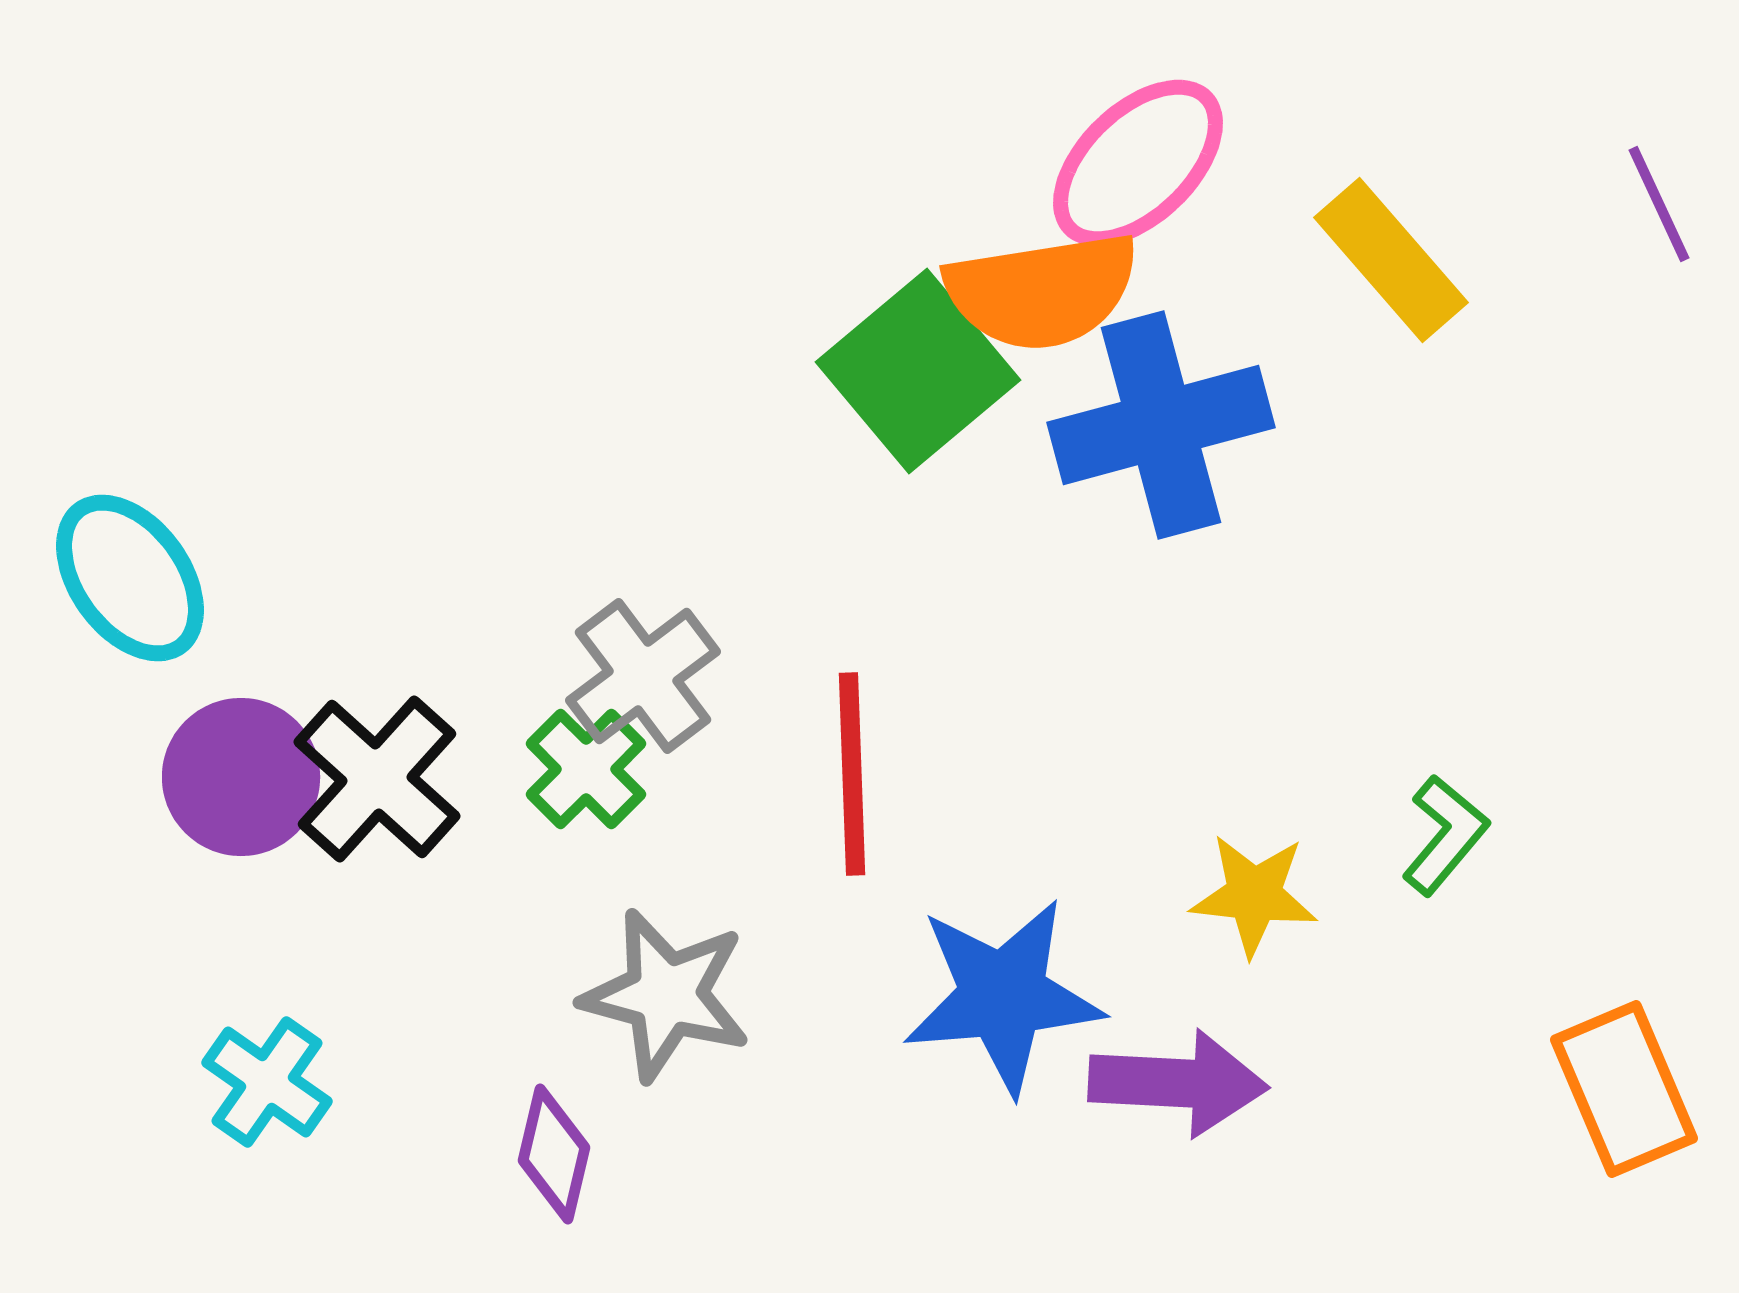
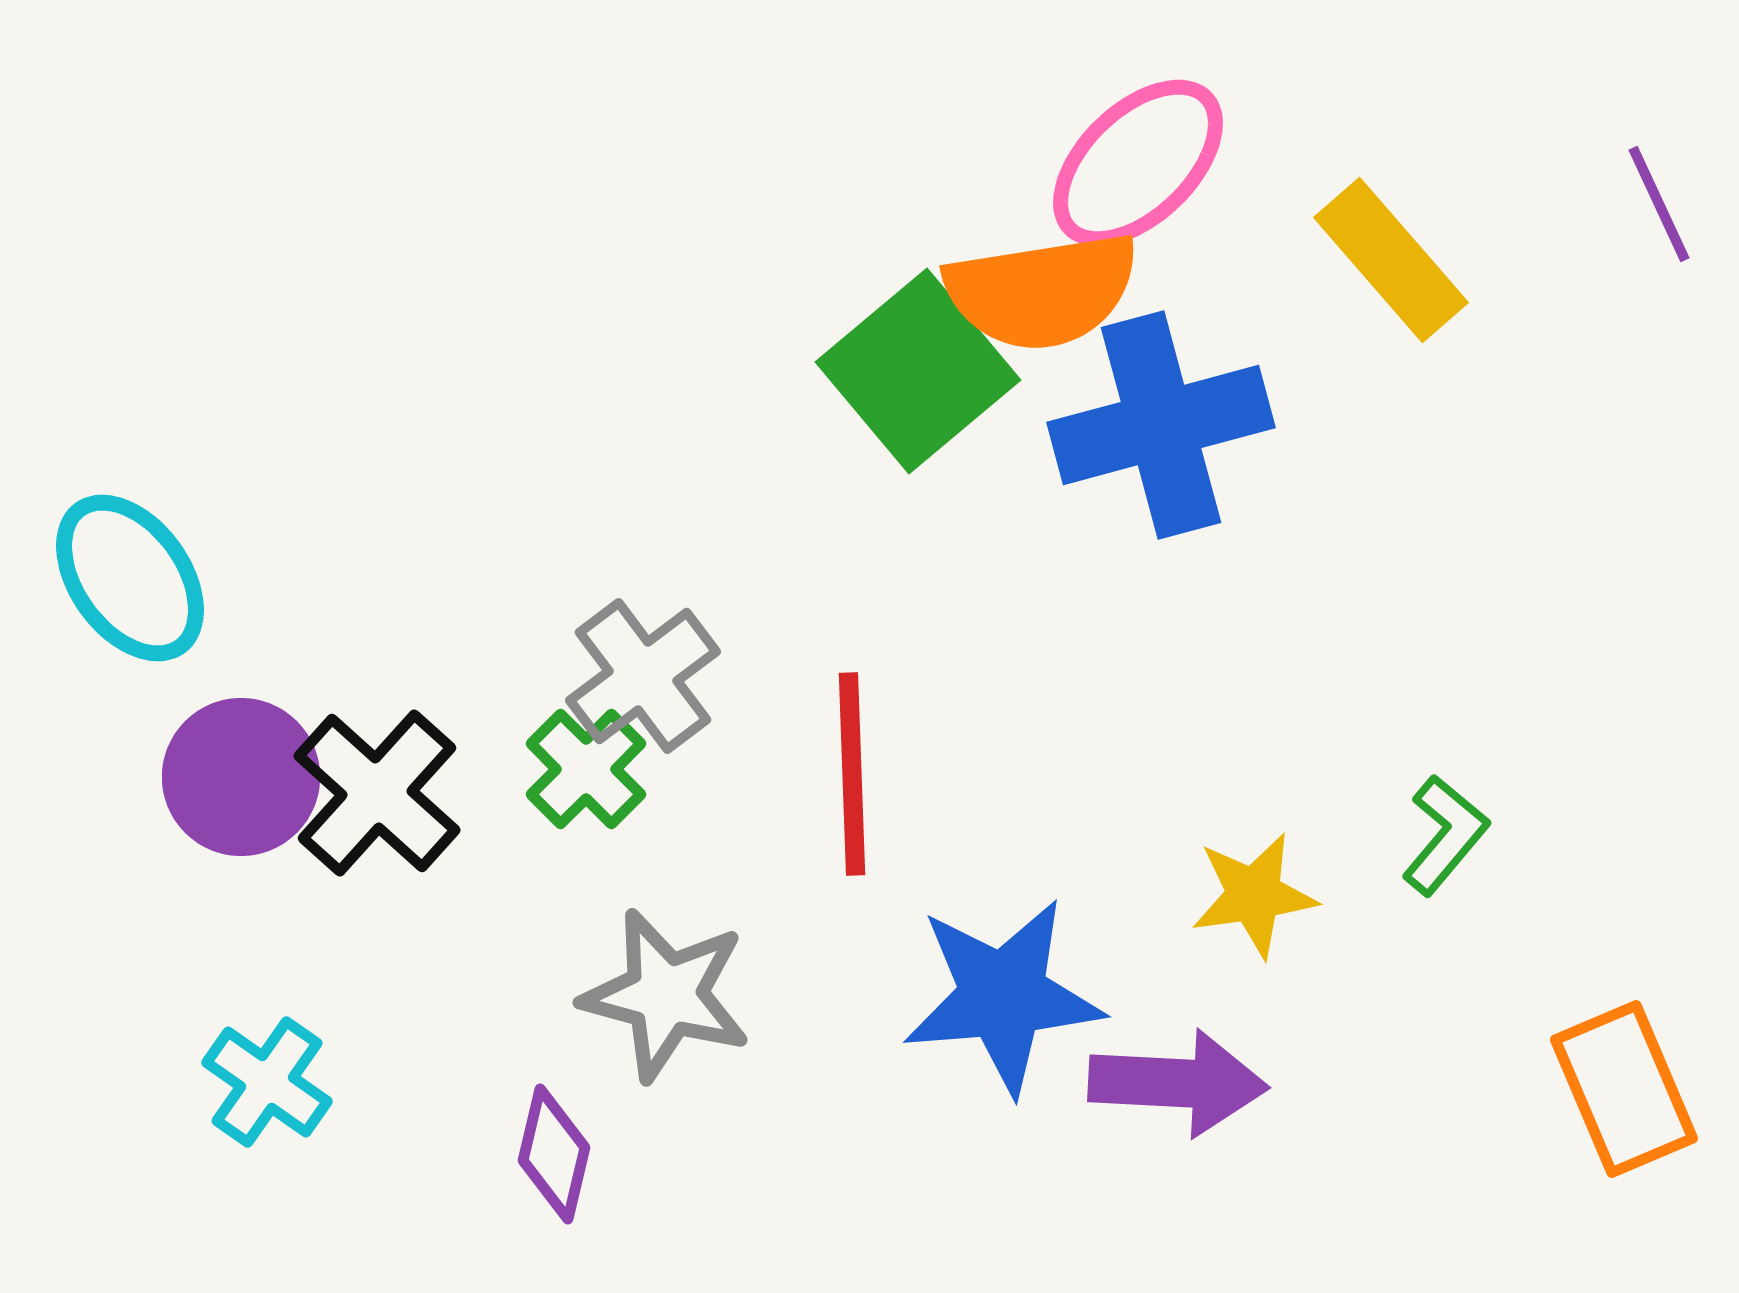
black cross: moved 14 px down
yellow star: rotated 14 degrees counterclockwise
